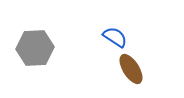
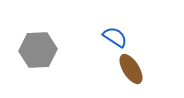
gray hexagon: moved 3 px right, 2 px down
